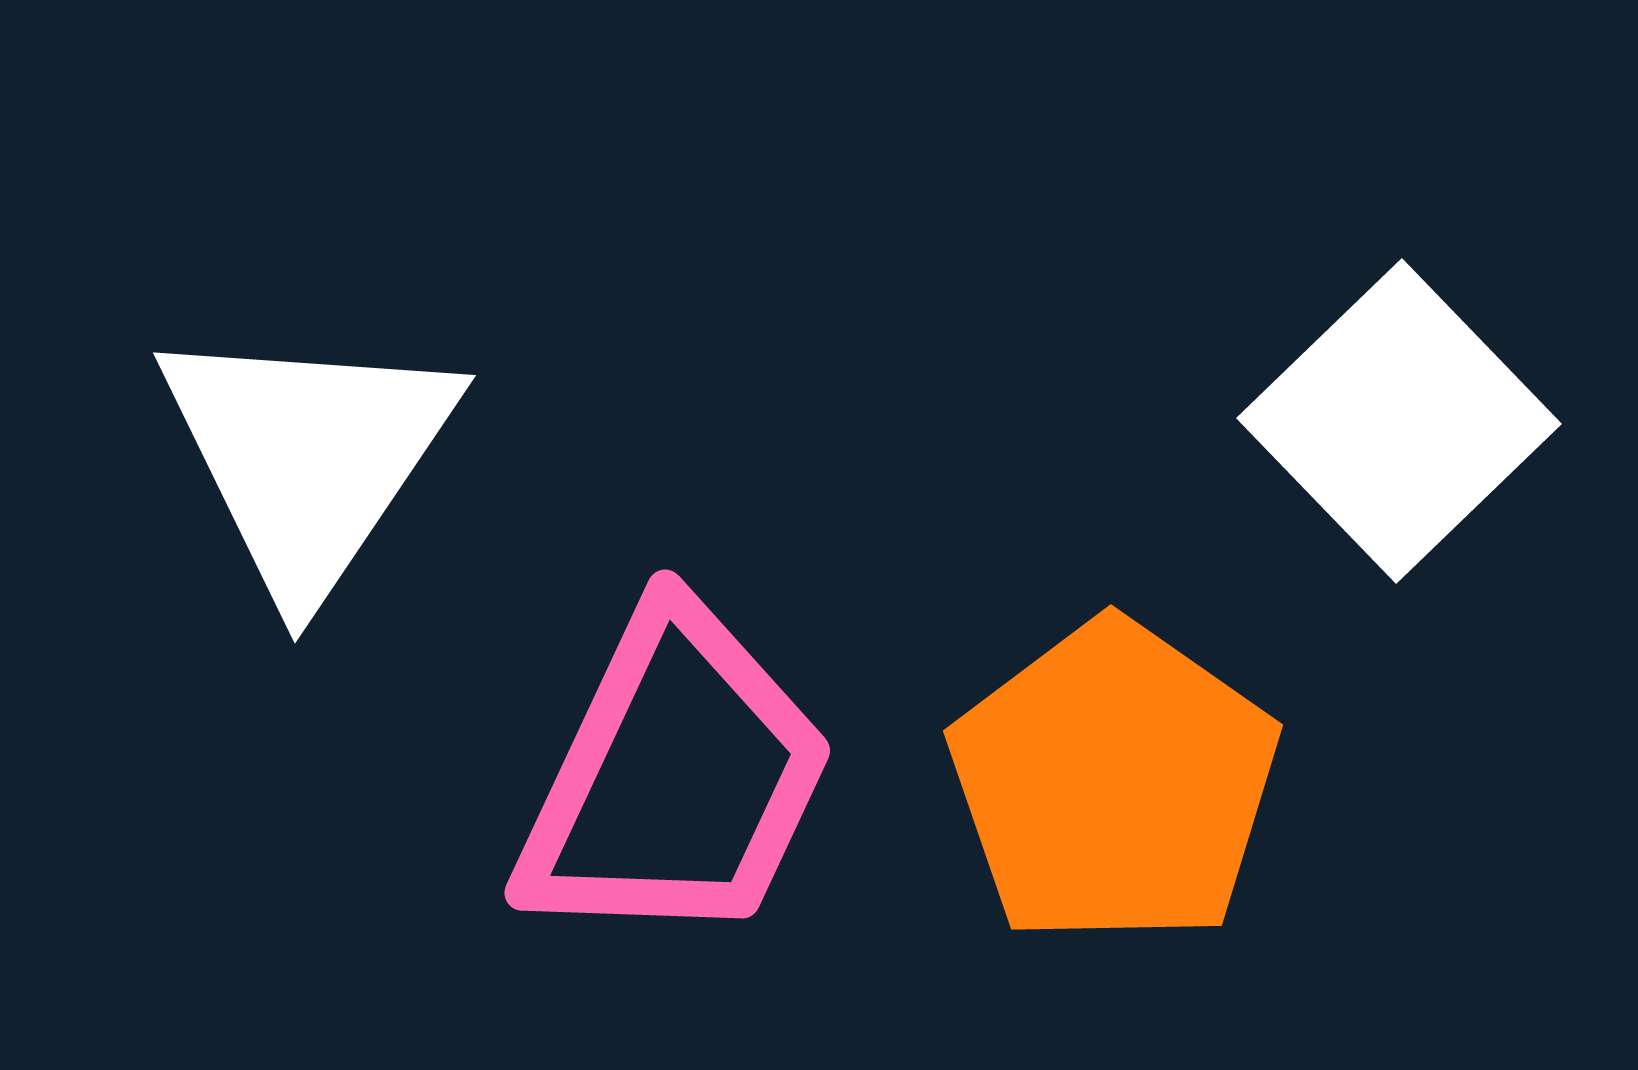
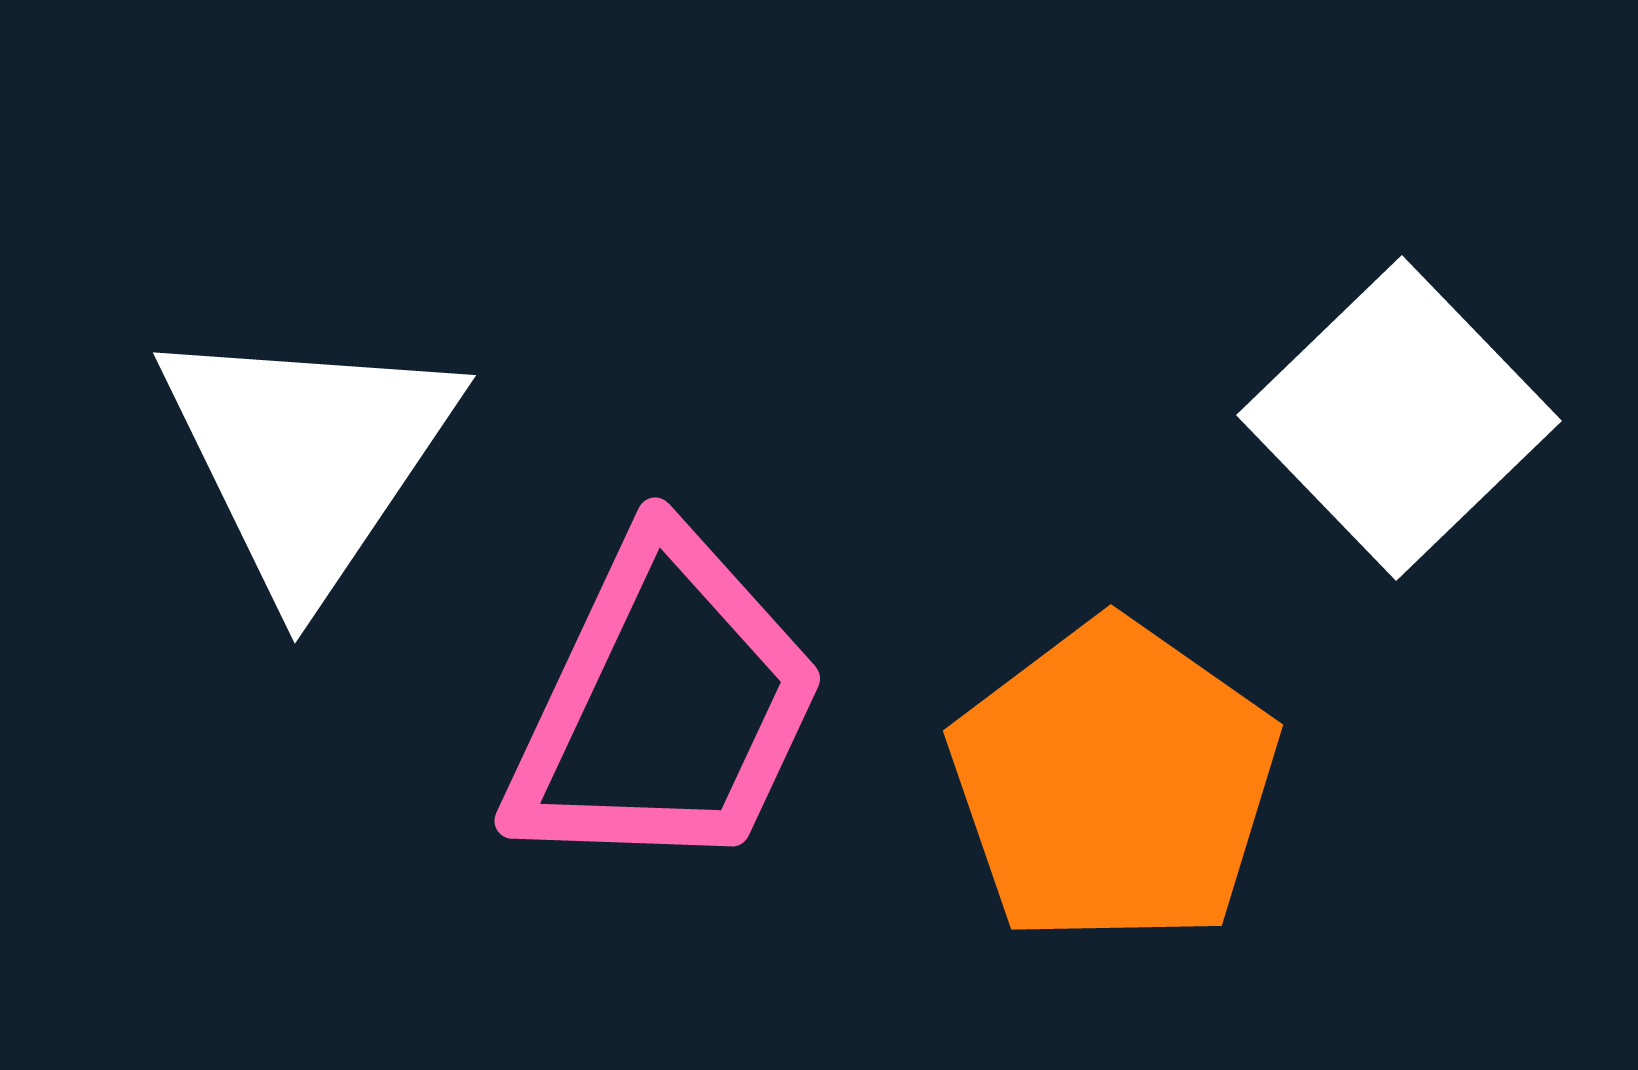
white square: moved 3 px up
pink trapezoid: moved 10 px left, 72 px up
